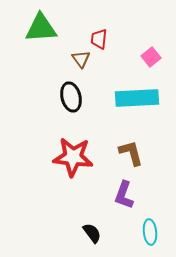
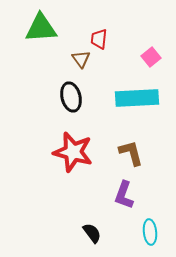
red star: moved 5 px up; rotated 9 degrees clockwise
